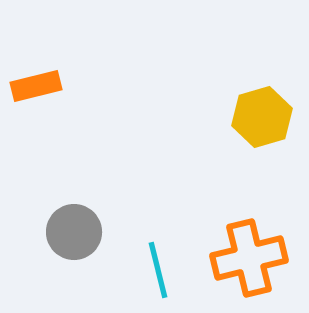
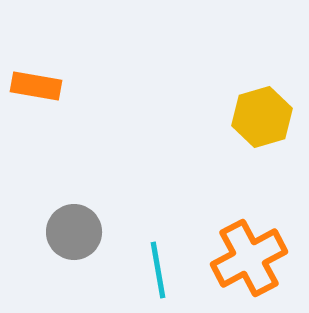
orange rectangle: rotated 24 degrees clockwise
orange cross: rotated 14 degrees counterclockwise
cyan line: rotated 4 degrees clockwise
